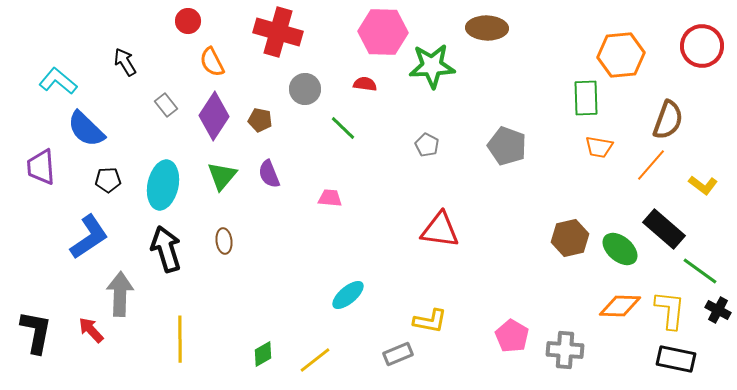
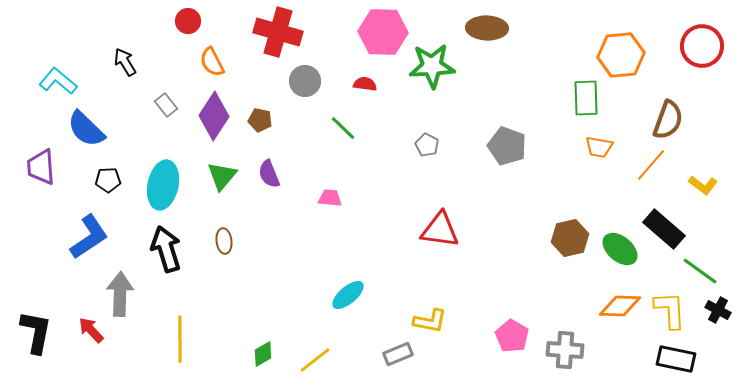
gray circle at (305, 89): moved 8 px up
yellow L-shape at (670, 310): rotated 9 degrees counterclockwise
